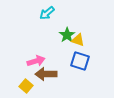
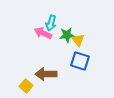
cyan arrow: moved 4 px right, 10 px down; rotated 35 degrees counterclockwise
green star: rotated 28 degrees clockwise
yellow triangle: rotated 32 degrees clockwise
pink arrow: moved 7 px right, 28 px up; rotated 138 degrees counterclockwise
